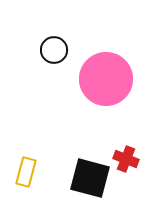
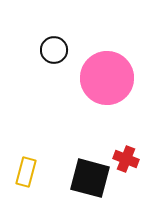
pink circle: moved 1 px right, 1 px up
